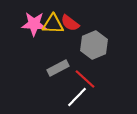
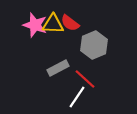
pink star: moved 1 px right, 1 px down; rotated 15 degrees clockwise
white line: rotated 10 degrees counterclockwise
